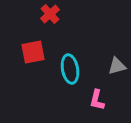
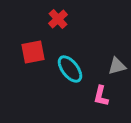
red cross: moved 8 px right, 5 px down
cyan ellipse: rotated 28 degrees counterclockwise
pink L-shape: moved 4 px right, 4 px up
